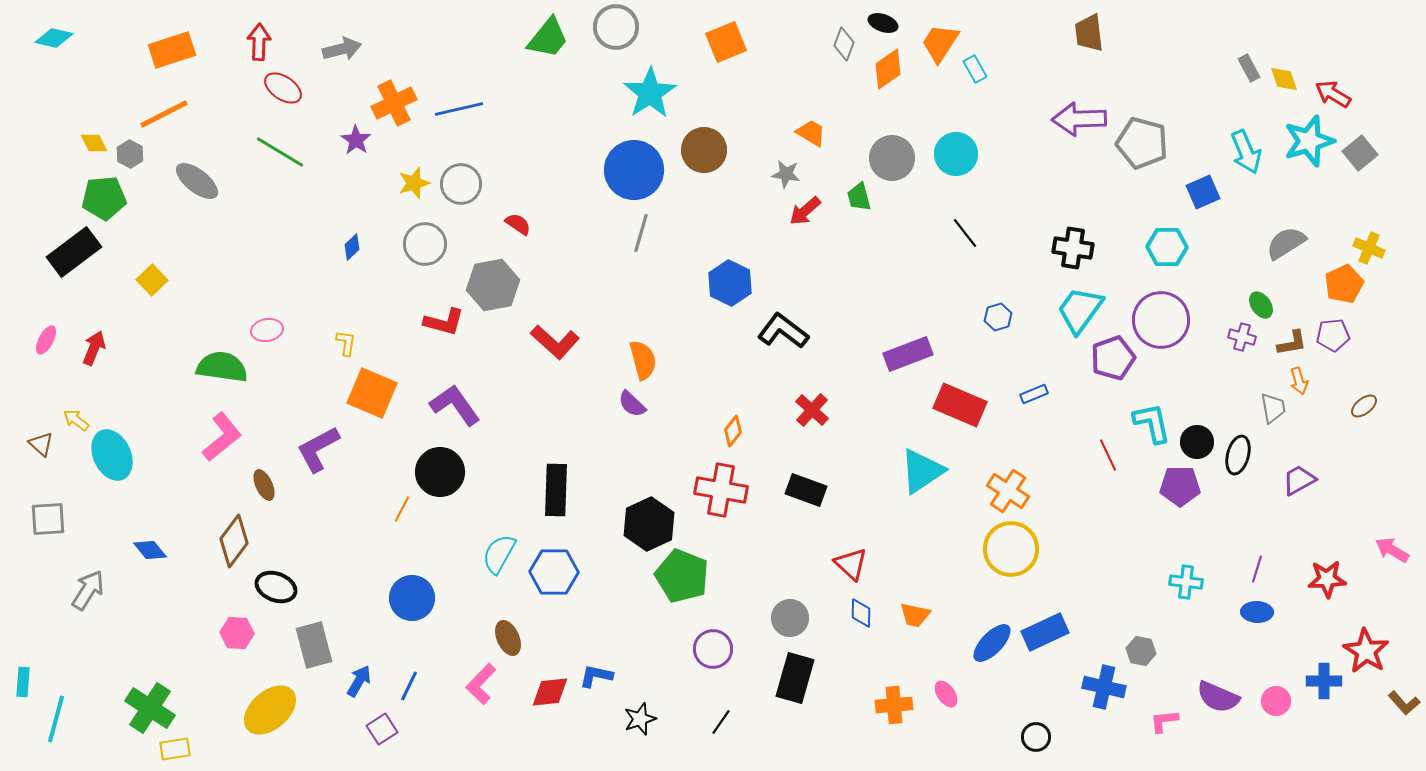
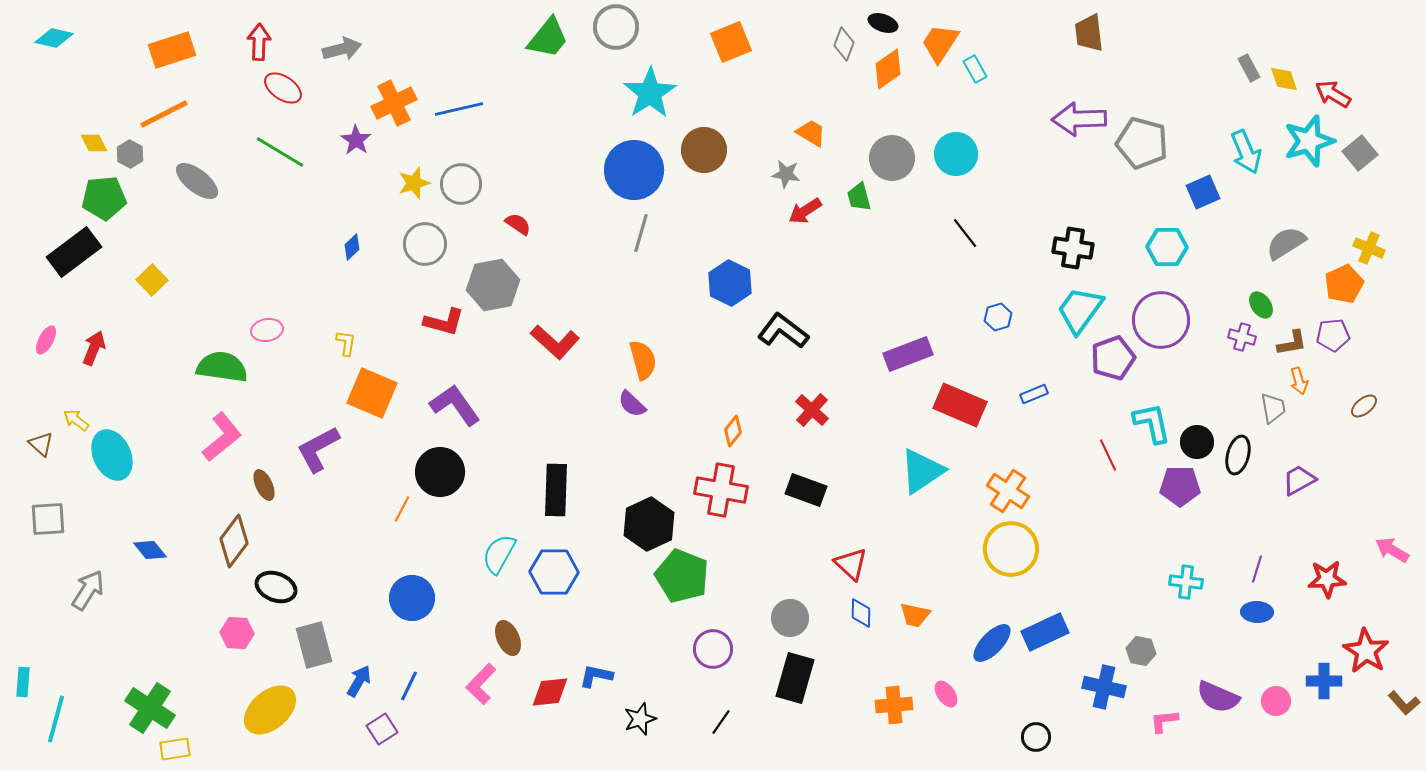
orange square at (726, 42): moved 5 px right
red arrow at (805, 211): rotated 8 degrees clockwise
